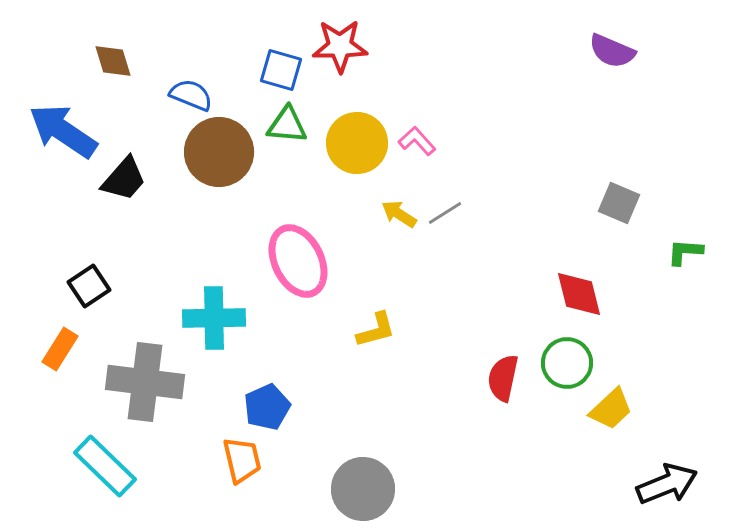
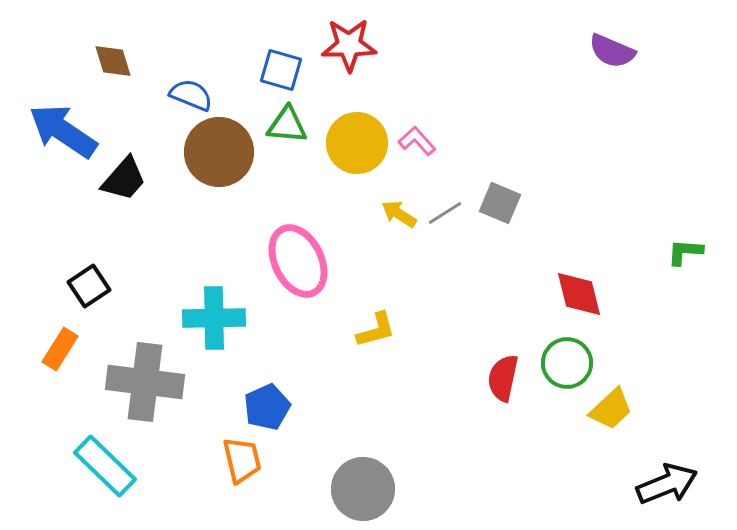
red star: moved 9 px right, 1 px up
gray square: moved 119 px left
